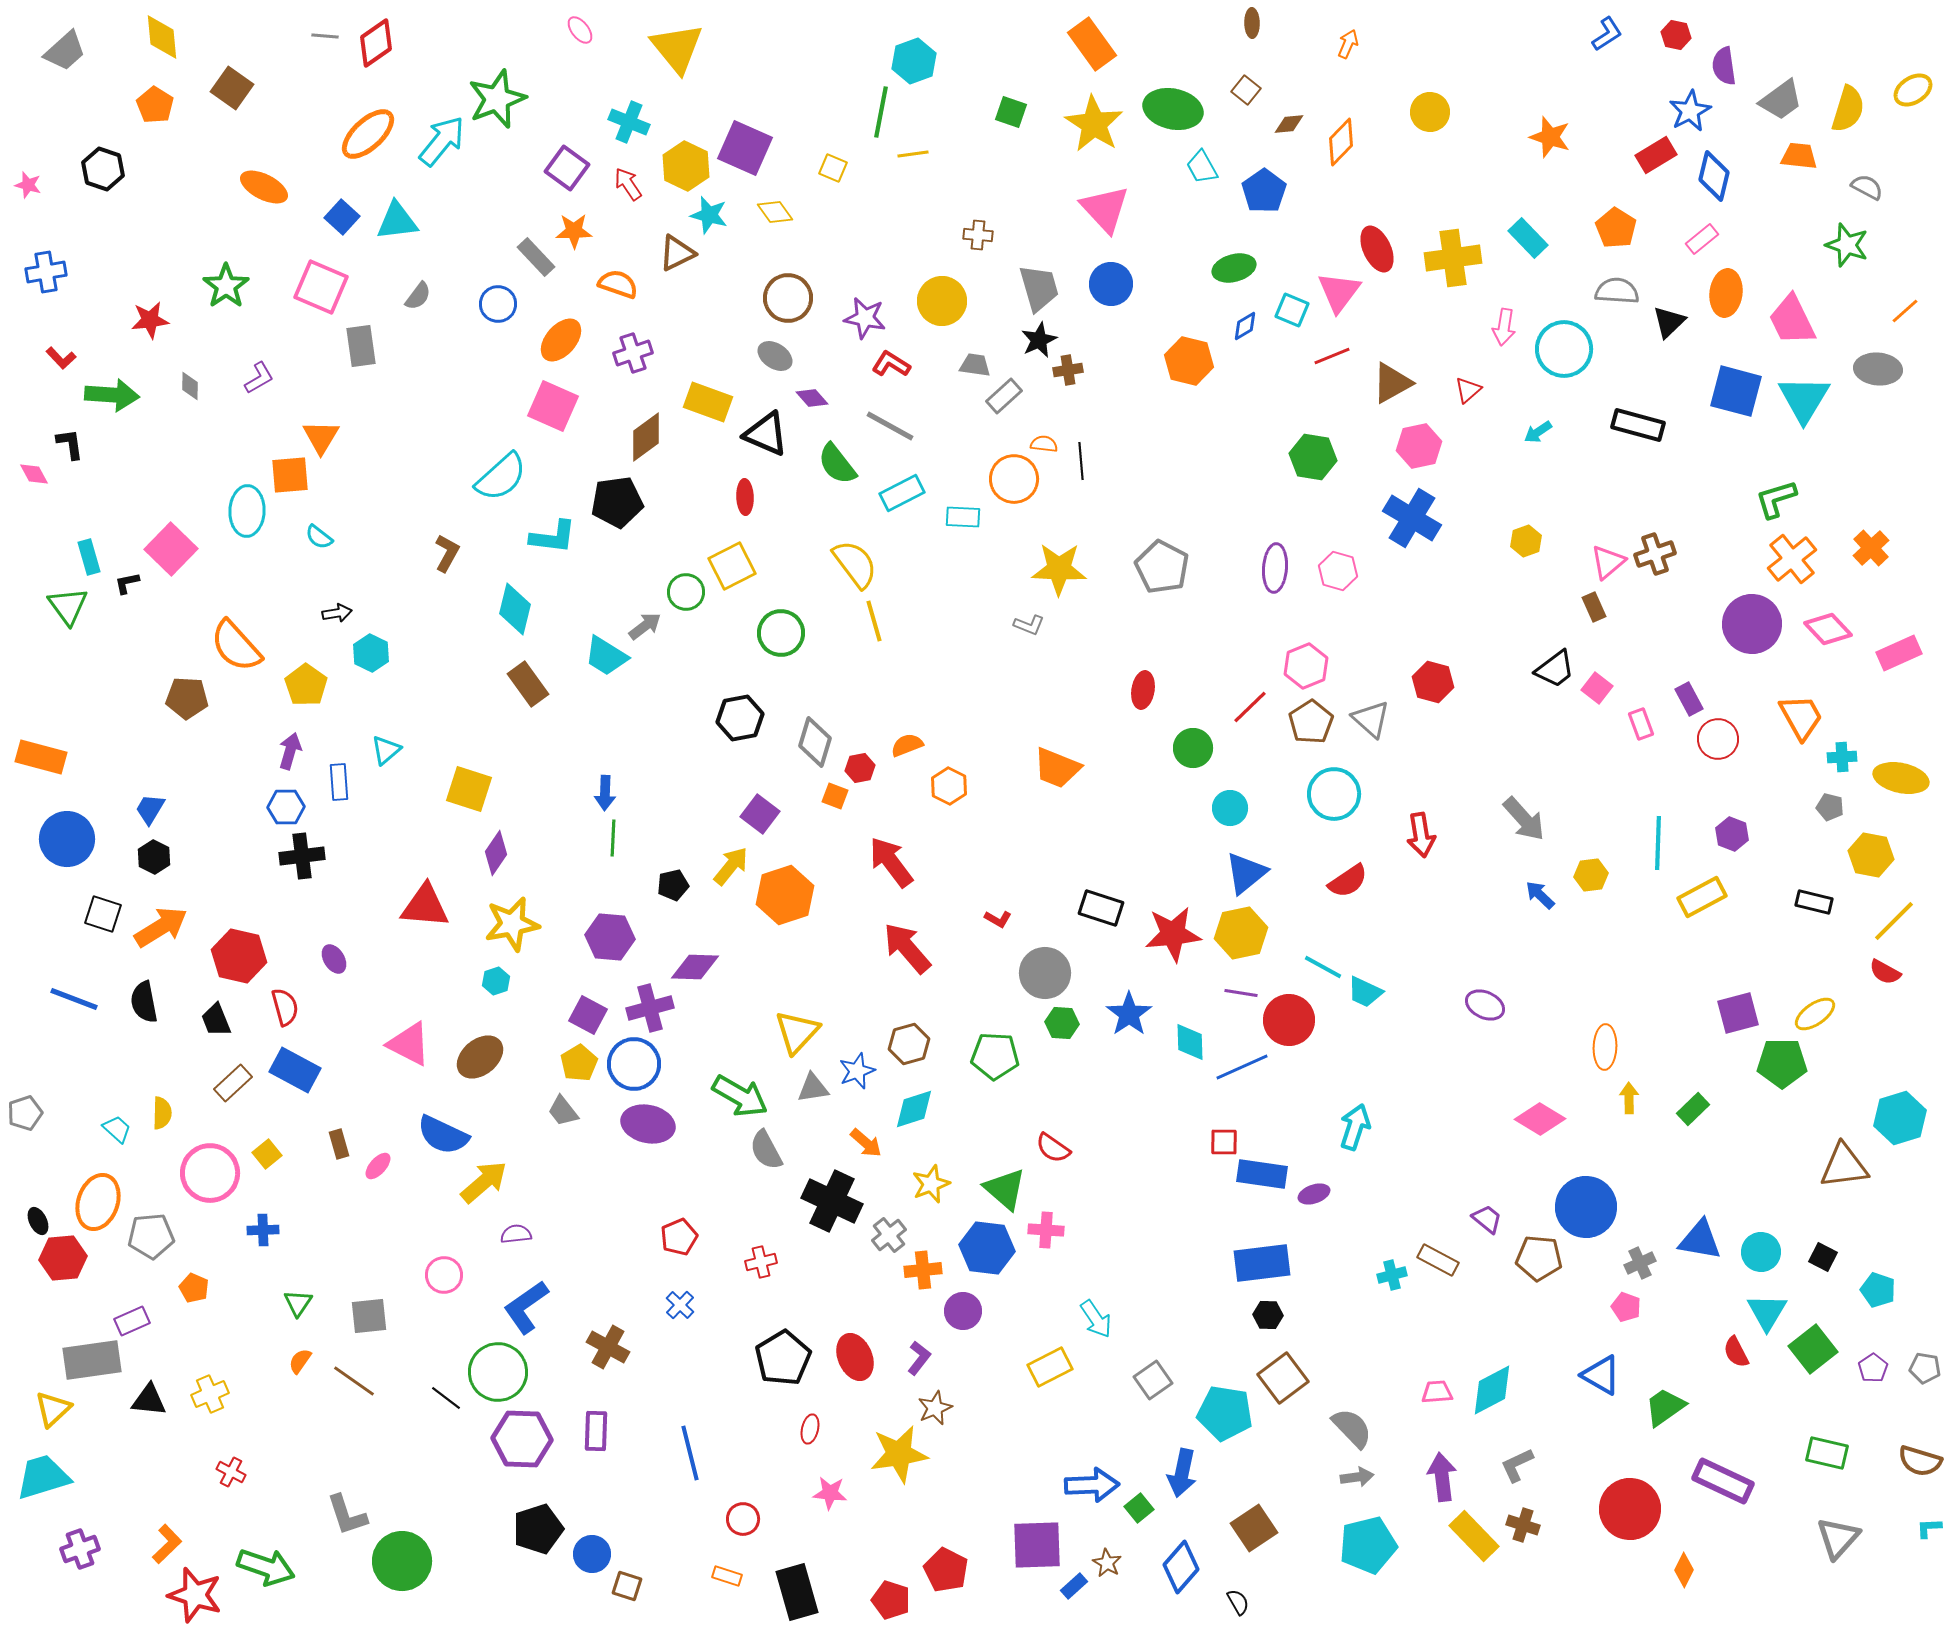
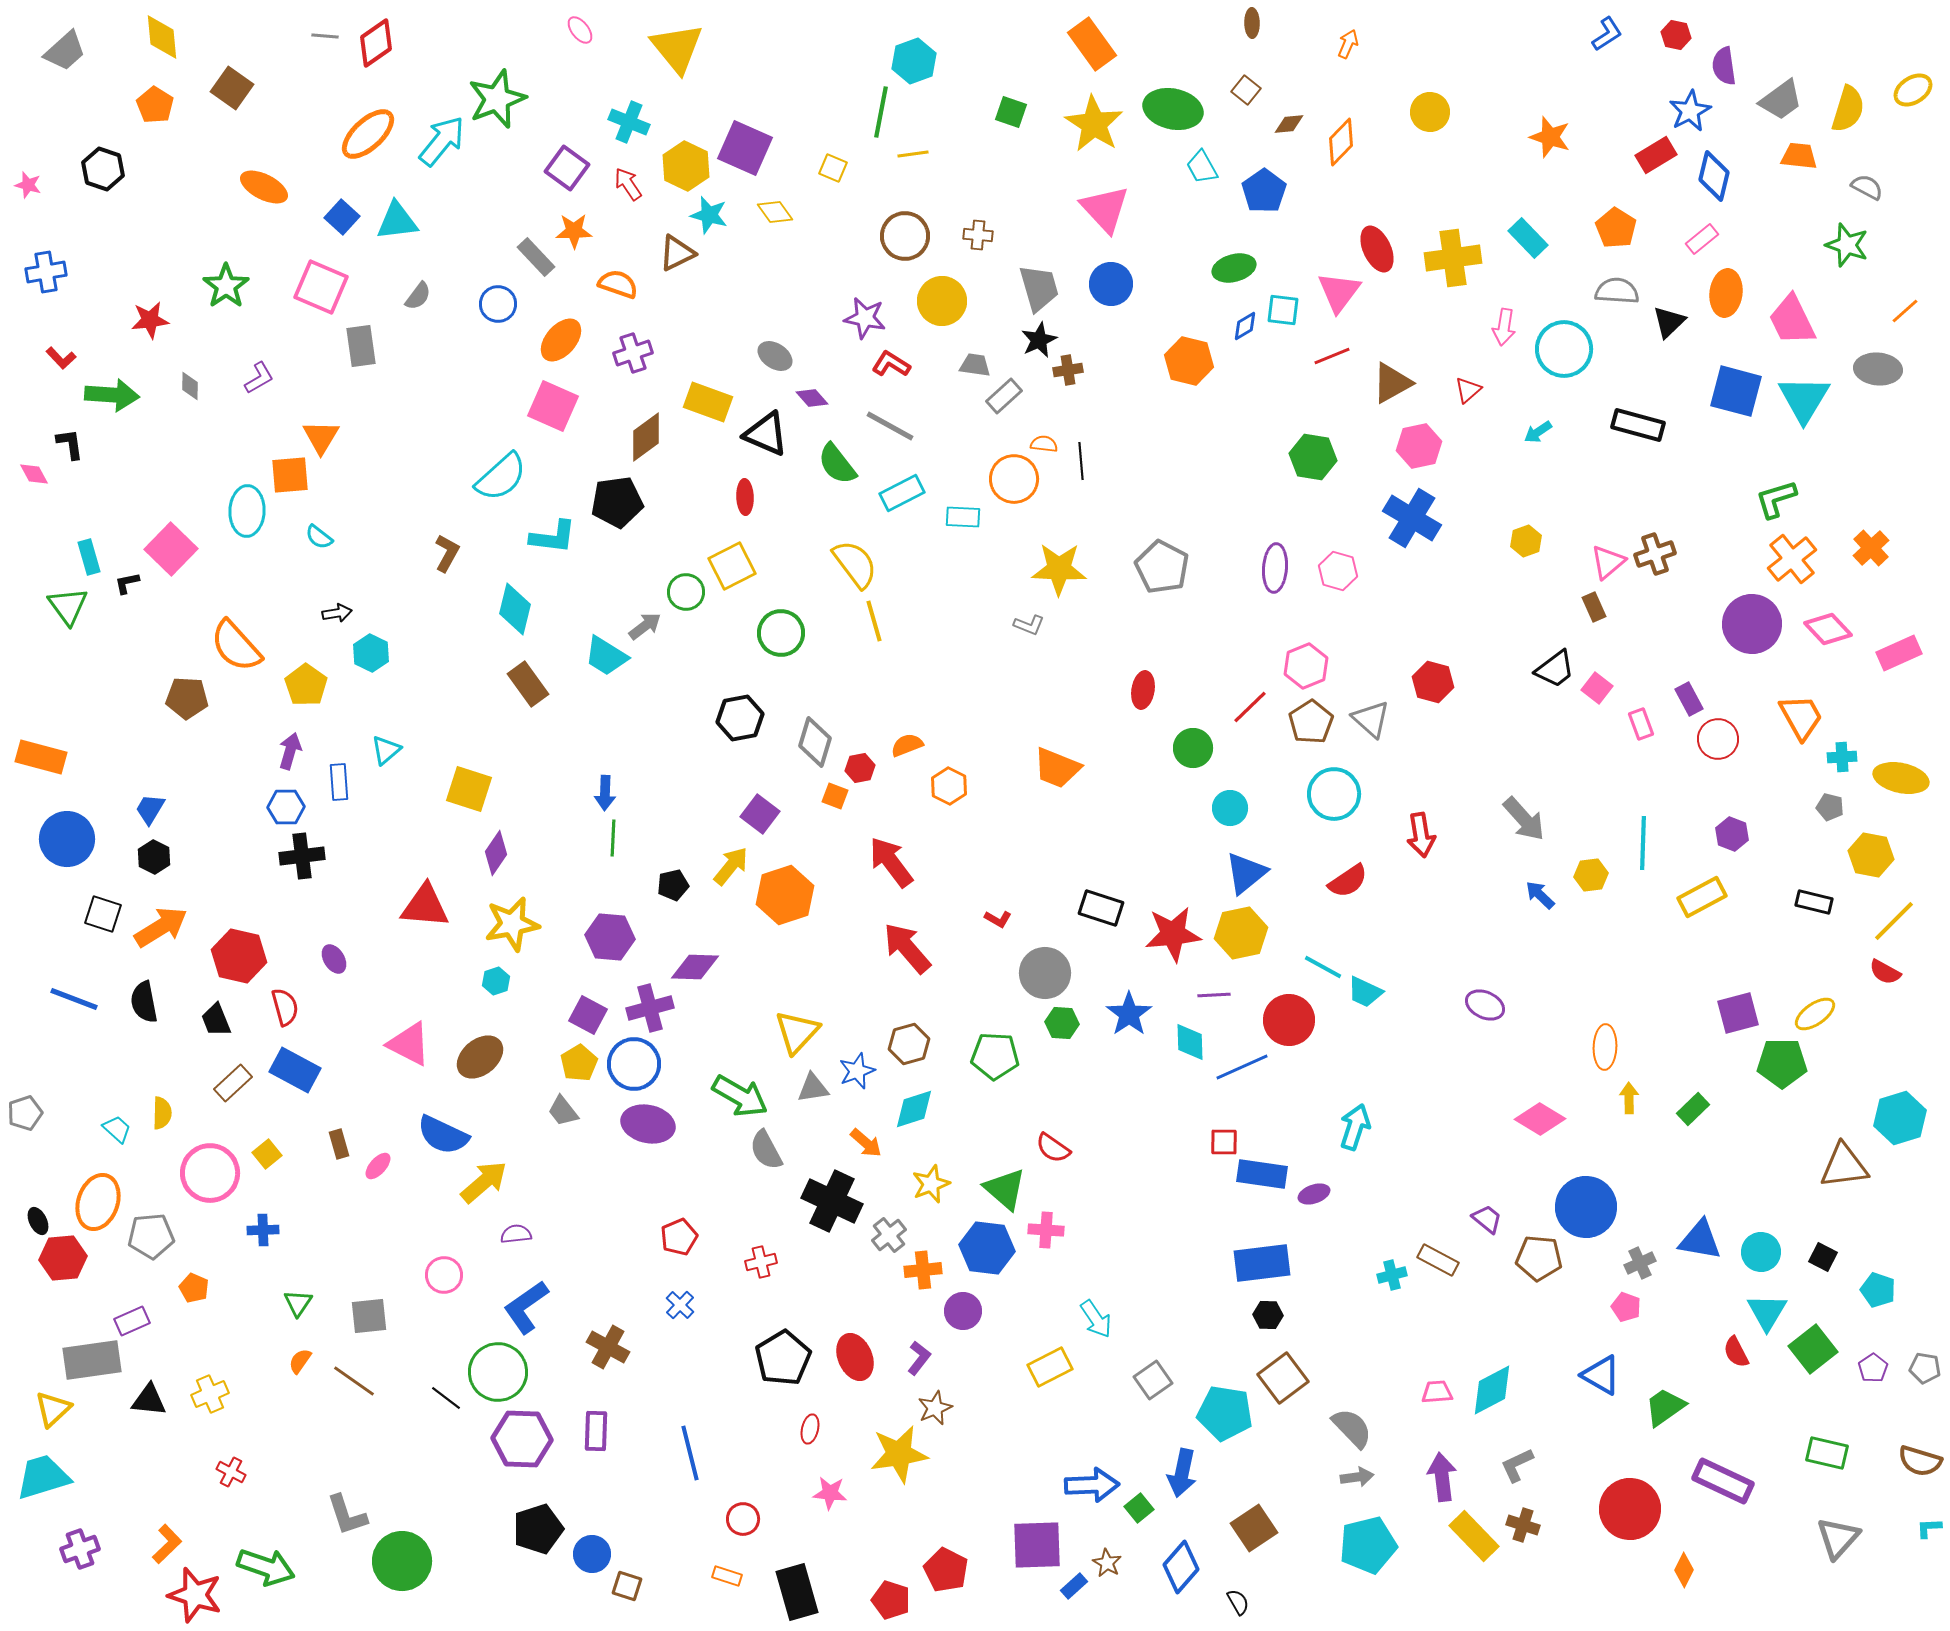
brown circle at (788, 298): moved 117 px right, 62 px up
cyan square at (1292, 310): moved 9 px left; rotated 16 degrees counterclockwise
cyan line at (1658, 843): moved 15 px left
purple line at (1241, 993): moved 27 px left, 2 px down; rotated 12 degrees counterclockwise
